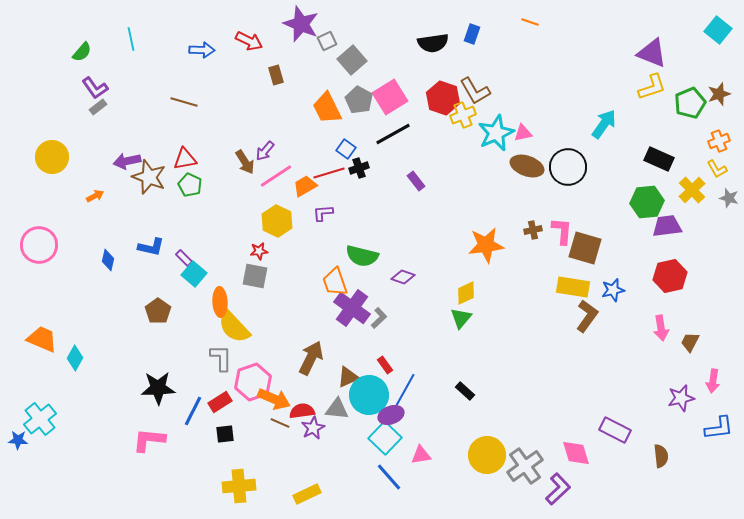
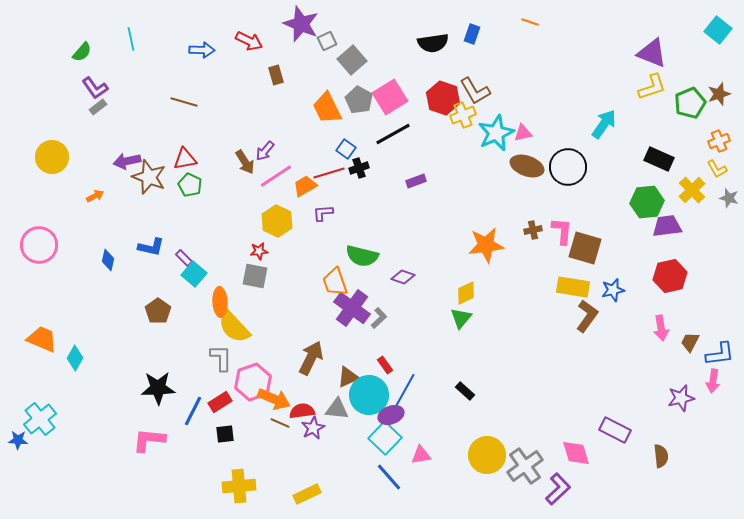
purple rectangle at (416, 181): rotated 72 degrees counterclockwise
blue L-shape at (719, 428): moved 1 px right, 74 px up
